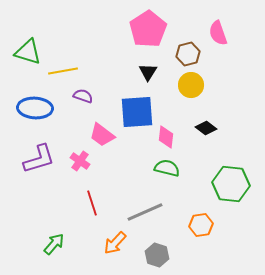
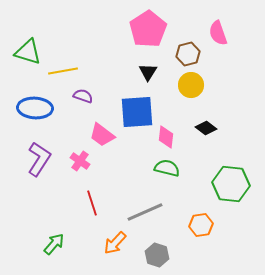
purple L-shape: rotated 40 degrees counterclockwise
